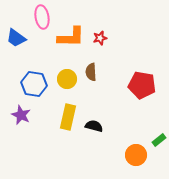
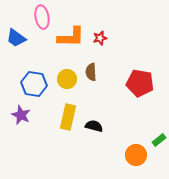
red pentagon: moved 2 px left, 2 px up
